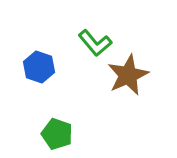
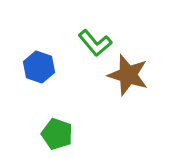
brown star: rotated 30 degrees counterclockwise
